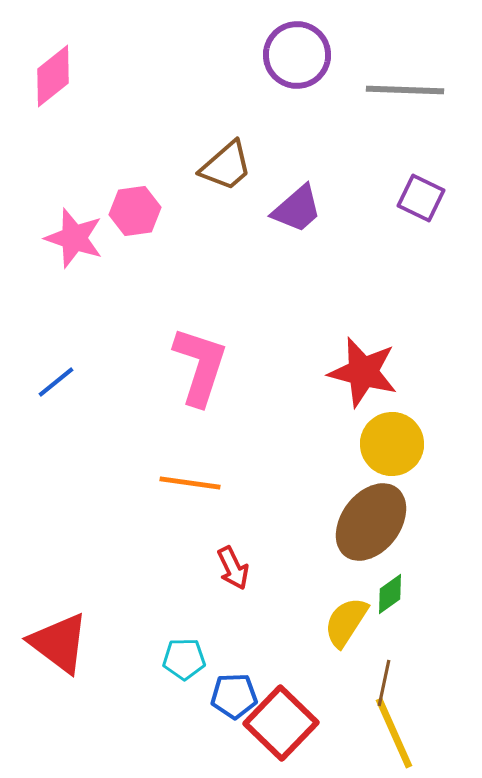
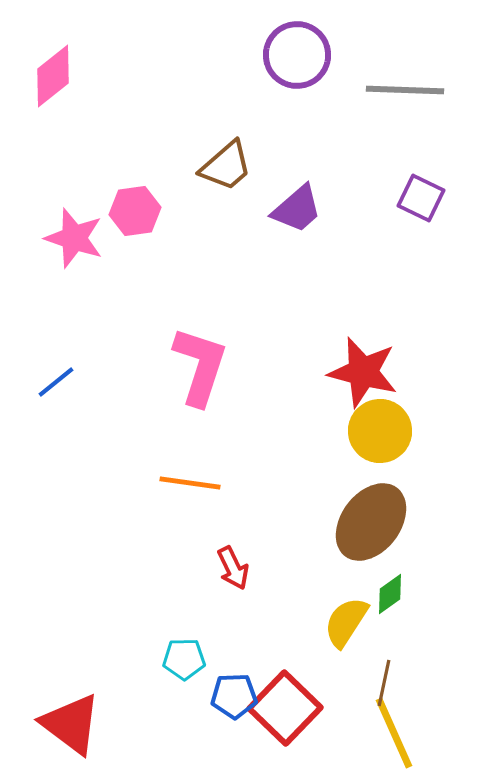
yellow circle: moved 12 px left, 13 px up
red triangle: moved 12 px right, 81 px down
red square: moved 4 px right, 15 px up
